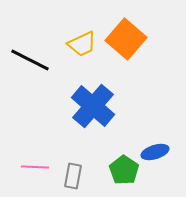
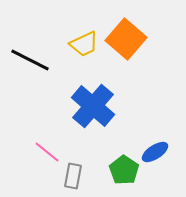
yellow trapezoid: moved 2 px right
blue ellipse: rotated 16 degrees counterclockwise
pink line: moved 12 px right, 15 px up; rotated 36 degrees clockwise
